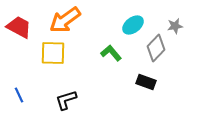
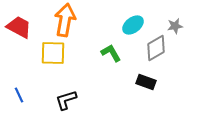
orange arrow: rotated 136 degrees clockwise
gray diamond: rotated 16 degrees clockwise
green L-shape: rotated 10 degrees clockwise
